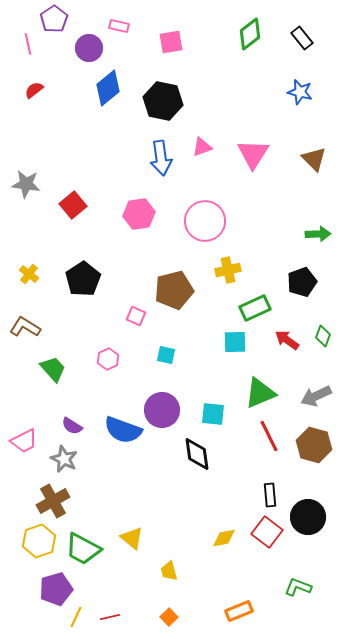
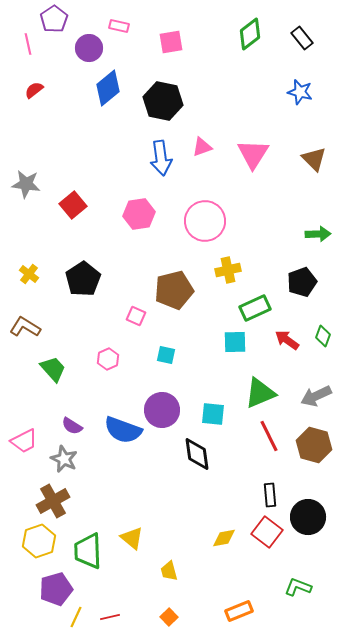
green trapezoid at (83, 549): moved 5 px right, 2 px down; rotated 60 degrees clockwise
